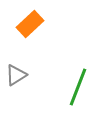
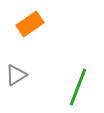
orange rectangle: rotated 8 degrees clockwise
